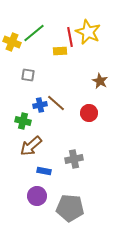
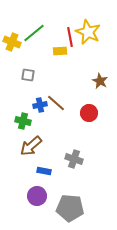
gray cross: rotated 30 degrees clockwise
